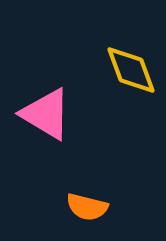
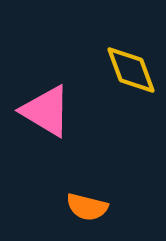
pink triangle: moved 3 px up
